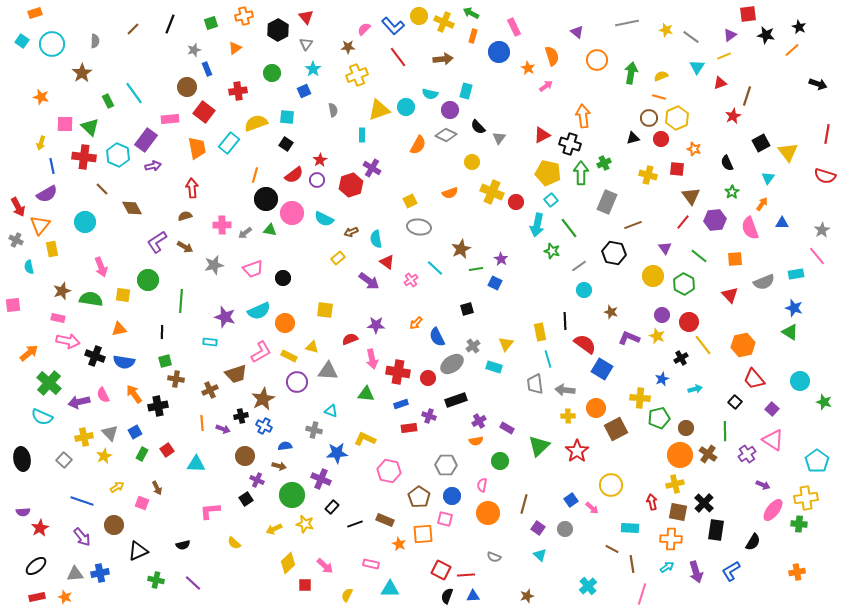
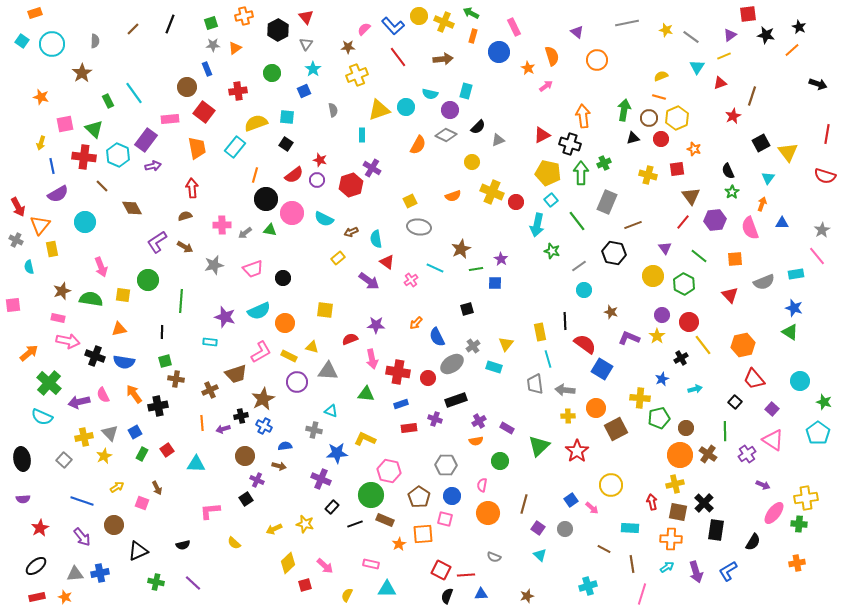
gray star at (194, 50): moved 19 px right, 5 px up; rotated 16 degrees clockwise
green arrow at (631, 73): moved 7 px left, 37 px down
brown line at (747, 96): moved 5 px right
pink square at (65, 124): rotated 12 degrees counterclockwise
green triangle at (90, 127): moved 4 px right, 2 px down
black semicircle at (478, 127): rotated 91 degrees counterclockwise
gray triangle at (499, 138): moved 1 px left, 2 px down; rotated 32 degrees clockwise
cyan rectangle at (229, 143): moved 6 px right, 4 px down
red star at (320, 160): rotated 24 degrees counterclockwise
black semicircle at (727, 163): moved 1 px right, 8 px down
red square at (677, 169): rotated 14 degrees counterclockwise
brown line at (102, 189): moved 3 px up
orange semicircle at (450, 193): moved 3 px right, 3 px down
purple semicircle at (47, 194): moved 11 px right
orange arrow at (762, 204): rotated 16 degrees counterclockwise
green line at (569, 228): moved 8 px right, 7 px up
cyan line at (435, 268): rotated 18 degrees counterclockwise
blue square at (495, 283): rotated 24 degrees counterclockwise
yellow star at (657, 336): rotated 14 degrees clockwise
purple cross at (429, 416): moved 6 px right, 3 px down
purple arrow at (223, 429): rotated 144 degrees clockwise
cyan pentagon at (817, 461): moved 1 px right, 28 px up
green circle at (292, 495): moved 79 px right
pink ellipse at (773, 510): moved 1 px right, 3 px down
purple semicircle at (23, 512): moved 13 px up
orange star at (399, 544): rotated 16 degrees clockwise
brown line at (612, 549): moved 8 px left
blue L-shape at (731, 571): moved 3 px left
orange cross at (797, 572): moved 9 px up
green cross at (156, 580): moved 2 px down
red square at (305, 585): rotated 16 degrees counterclockwise
cyan cross at (588, 586): rotated 24 degrees clockwise
cyan triangle at (390, 589): moved 3 px left
blue triangle at (473, 596): moved 8 px right, 2 px up
